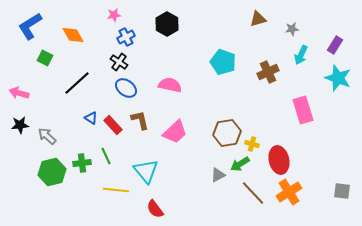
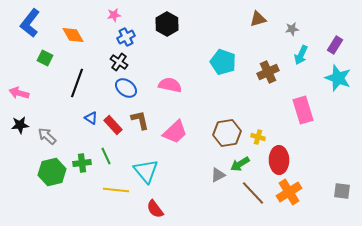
blue L-shape: moved 3 px up; rotated 20 degrees counterclockwise
black line: rotated 28 degrees counterclockwise
yellow cross: moved 6 px right, 7 px up
red ellipse: rotated 12 degrees clockwise
